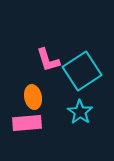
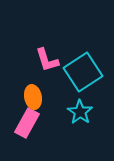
pink L-shape: moved 1 px left
cyan square: moved 1 px right, 1 px down
pink rectangle: rotated 56 degrees counterclockwise
